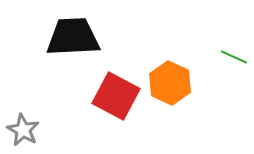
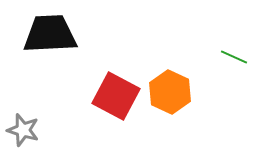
black trapezoid: moved 23 px left, 3 px up
orange hexagon: moved 9 px down
gray star: rotated 12 degrees counterclockwise
